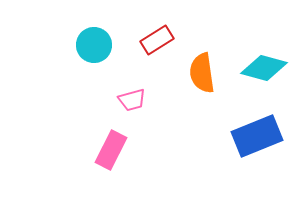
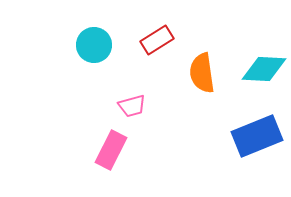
cyan diamond: moved 1 px down; rotated 12 degrees counterclockwise
pink trapezoid: moved 6 px down
